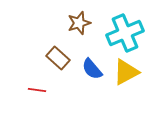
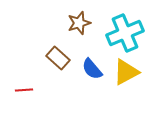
red line: moved 13 px left; rotated 12 degrees counterclockwise
